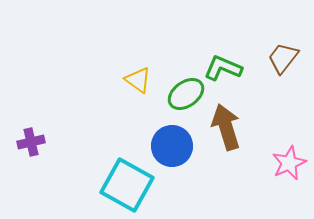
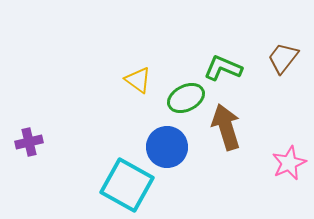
green ellipse: moved 4 px down; rotated 9 degrees clockwise
purple cross: moved 2 px left
blue circle: moved 5 px left, 1 px down
